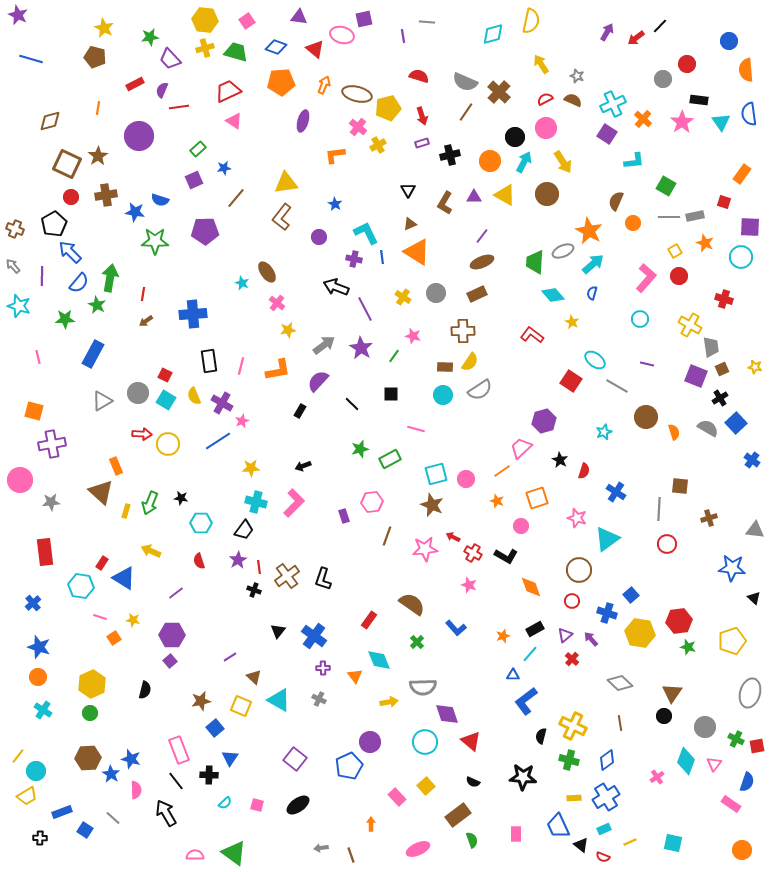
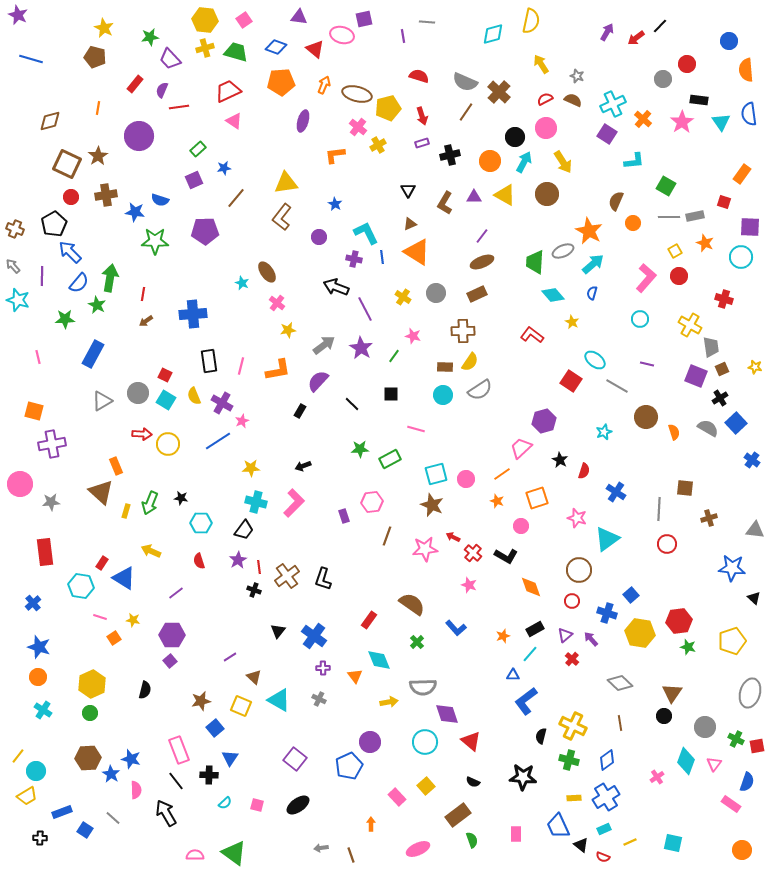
pink square at (247, 21): moved 3 px left, 1 px up
red rectangle at (135, 84): rotated 24 degrees counterclockwise
cyan star at (19, 306): moved 1 px left, 6 px up
green star at (360, 449): rotated 12 degrees clockwise
orange line at (502, 471): moved 3 px down
pink circle at (20, 480): moved 4 px down
brown square at (680, 486): moved 5 px right, 2 px down
red cross at (473, 553): rotated 12 degrees clockwise
